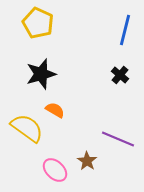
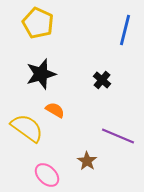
black cross: moved 18 px left, 5 px down
purple line: moved 3 px up
pink ellipse: moved 8 px left, 5 px down
